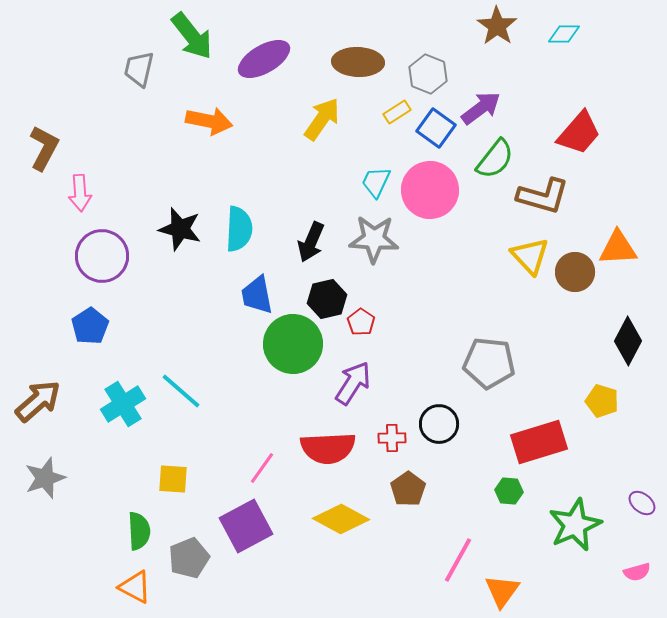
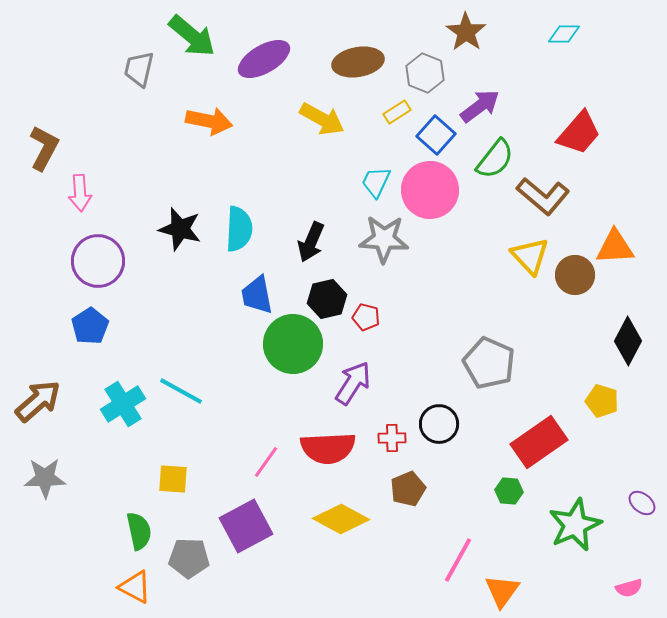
brown star at (497, 26): moved 31 px left, 6 px down
green arrow at (192, 36): rotated 12 degrees counterclockwise
brown ellipse at (358, 62): rotated 12 degrees counterclockwise
gray hexagon at (428, 74): moved 3 px left, 1 px up
purple arrow at (481, 108): moved 1 px left, 2 px up
yellow arrow at (322, 119): rotated 84 degrees clockwise
blue square at (436, 128): moved 7 px down; rotated 6 degrees clockwise
brown L-shape at (543, 196): rotated 24 degrees clockwise
gray star at (374, 239): moved 10 px right
orange triangle at (618, 248): moved 3 px left, 1 px up
purple circle at (102, 256): moved 4 px left, 5 px down
brown circle at (575, 272): moved 3 px down
red pentagon at (361, 322): moved 5 px right, 5 px up; rotated 20 degrees counterclockwise
gray pentagon at (489, 363): rotated 18 degrees clockwise
cyan line at (181, 391): rotated 12 degrees counterclockwise
red rectangle at (539, 442): rotated 18 degrees counterclockwise
pink line at (262, 468): moved 4 px right, 6 px up
gray star at (45, 478): rotated 18 degrees clockwise
brown pentagon at (408, 489): rotated 12 degrees clockwise
green semicircle at (139, 531): rotated 9 degrees counterclockwise
gray pentagon at (189, 558): rotated 24 degrees clockwise
pink semicircle at (637, 572): moved 8 px left, 16 px down
